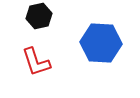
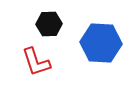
black hexagon: moved 10 px right, 8 px down; rotated 10 degrees clockwise
